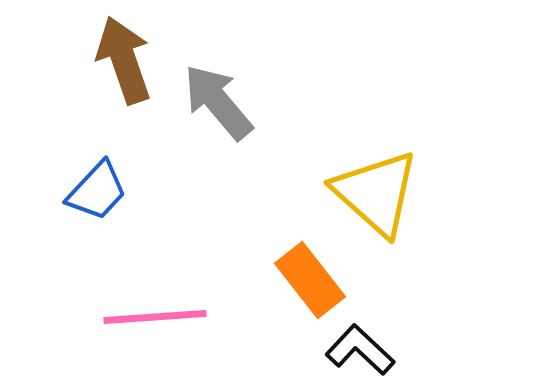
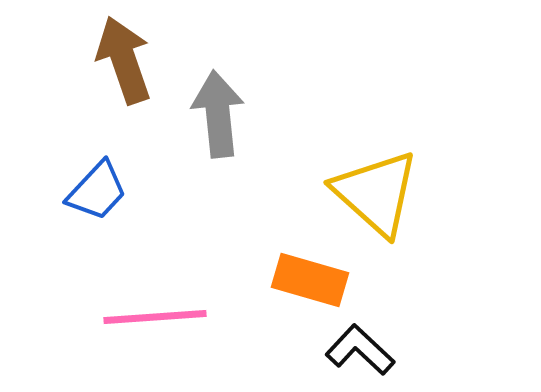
gray arrow: moved 12 px down; rotated 34 degrees clockwise
orange rectangle: rotated 36 degrees counterclockwise
